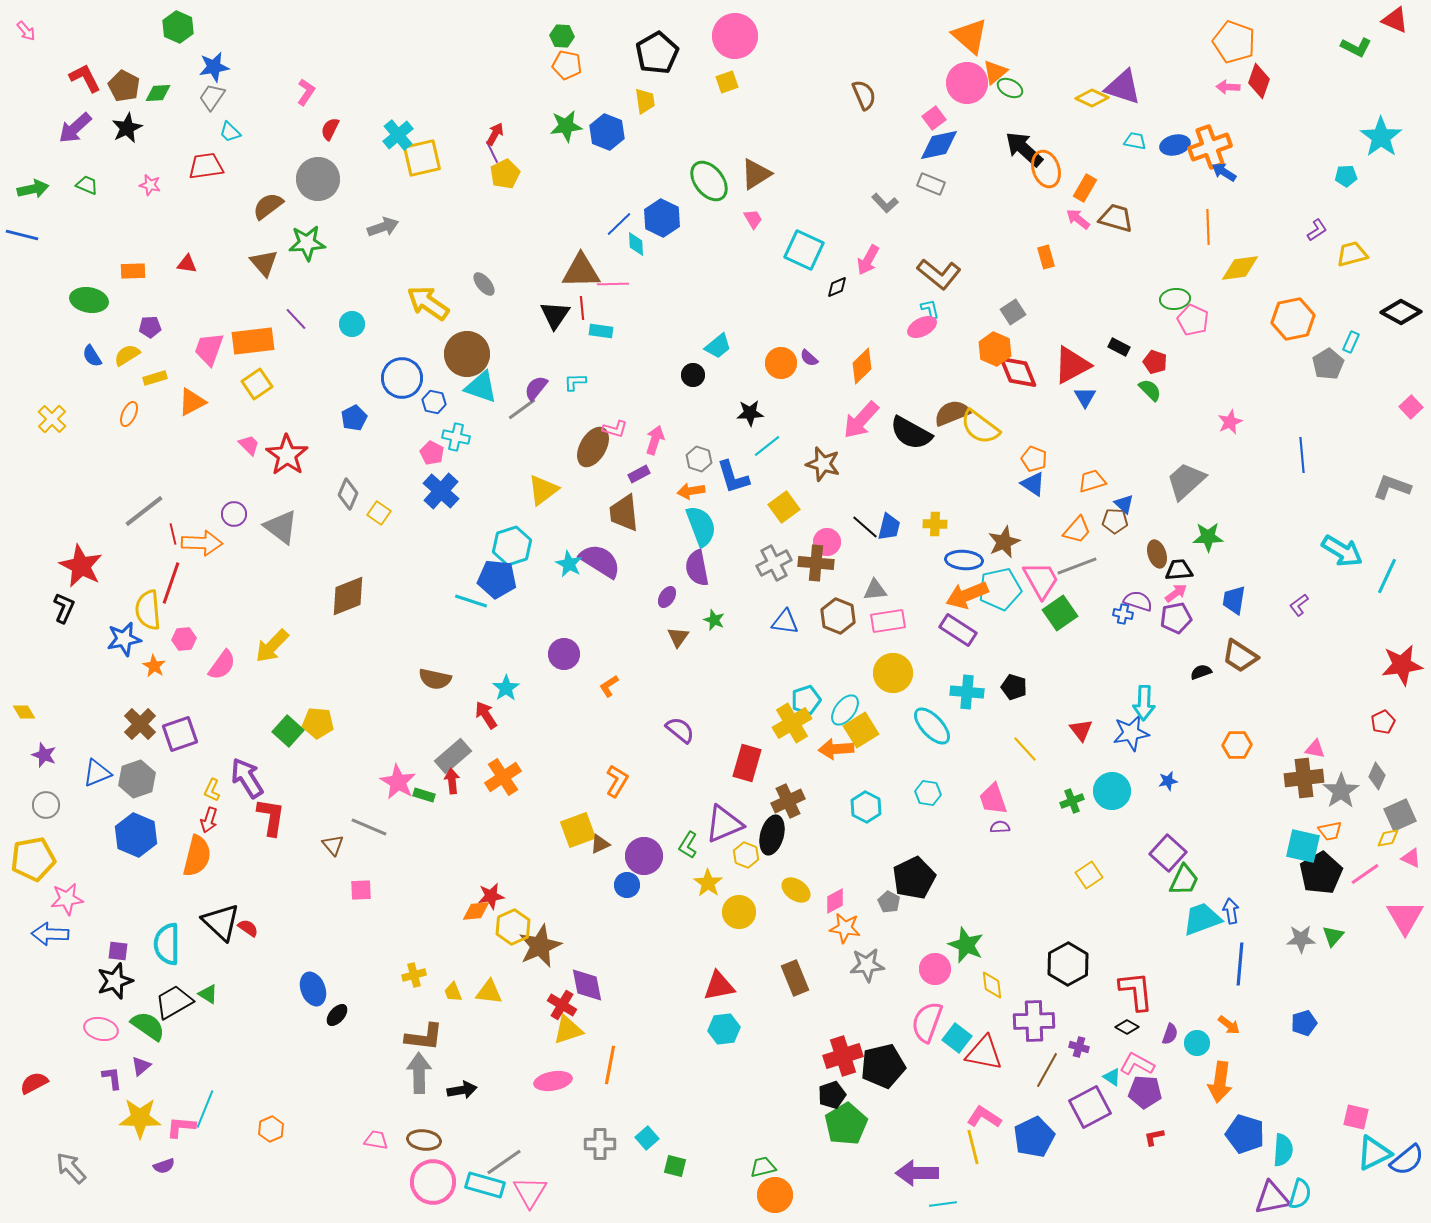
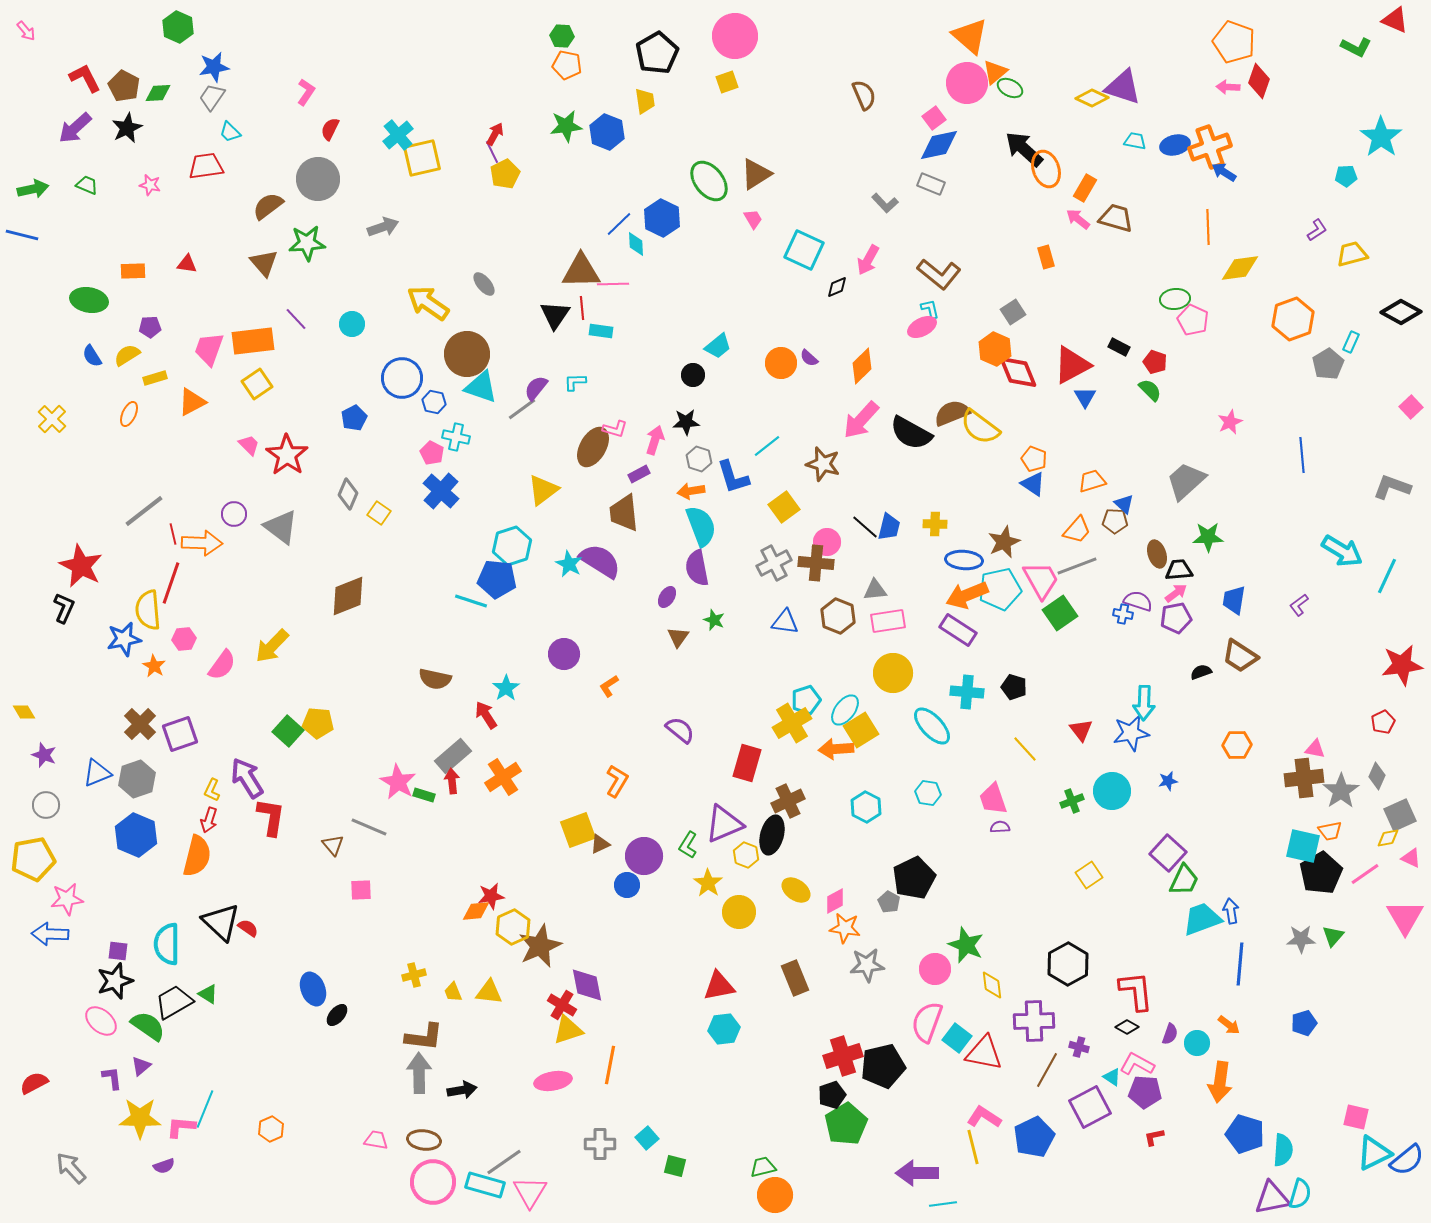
orange hexagon at (1293, 319): rotated 9 degrees counterclockwise
black star at (750, 413): moved 64 px left, 9 px down
pink ellipse at (101, 1029): moved 8 px up; rotated 28 degrees clockwise
